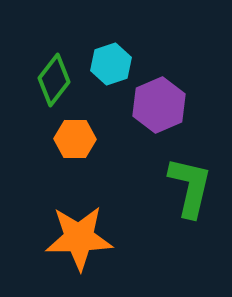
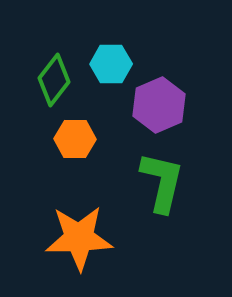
cyan hexagon: rotated 18 degrees clockwise
green L-shape: moved 28 px left, 5 px up
